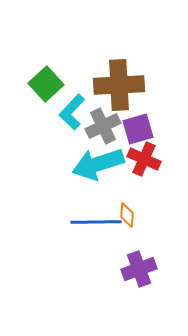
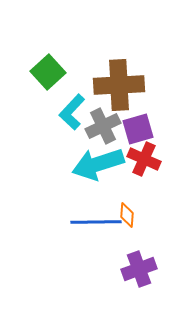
green square: moved 2 px right, 12 px up
